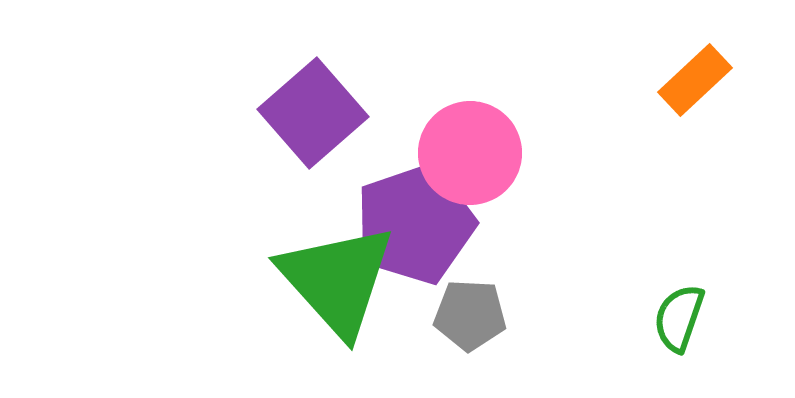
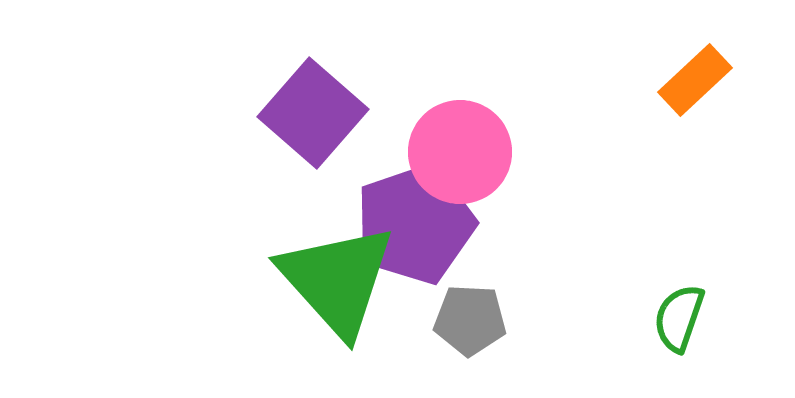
purple square: rotated 8 degrees counterclockwise
pink circle: moved 10 px left, 1 px up
gray pentagon: moved 5 px down
